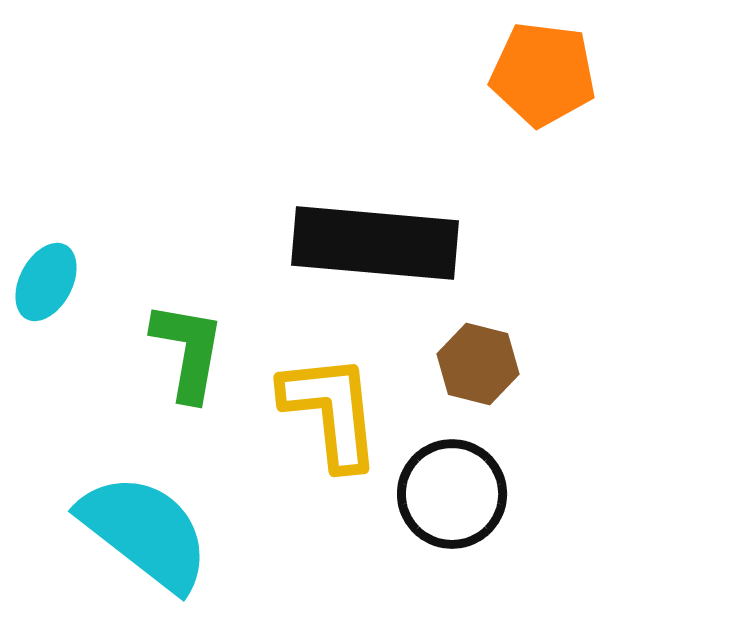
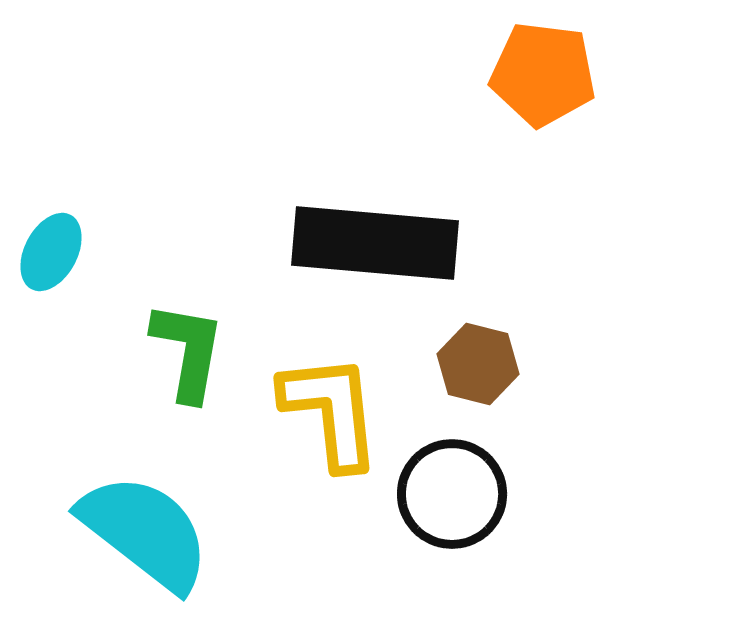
cyan ellipse: moved 5 px right, 30 px up
